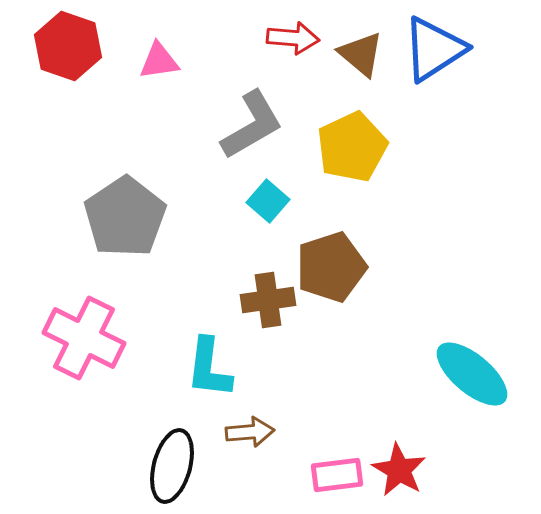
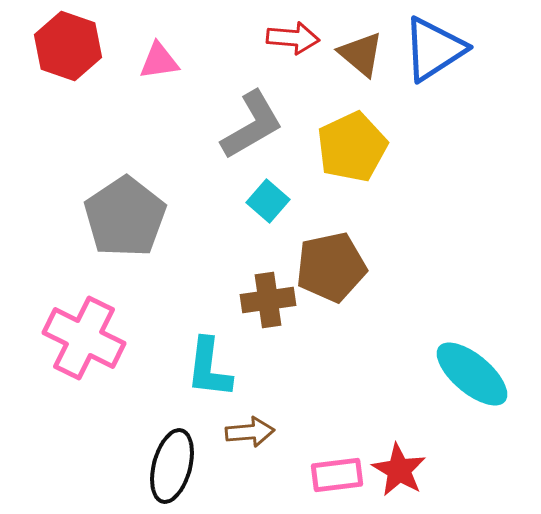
brown pentagon: rotated 6 degrees clockwise
